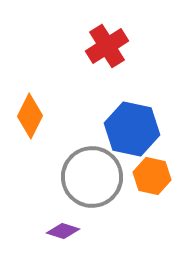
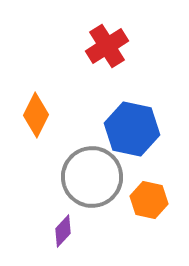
orange diamond: moved 6 px right, 1 px up
orange hexagon: moved 3 px left, 24 px down
purple diamond: rotated 64 degrees counterclockwise
